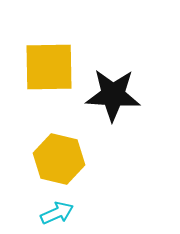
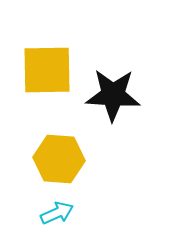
yellow square: moved 2 px left, 3 px down
yellow hexagon: rotated 9 degrees counterclockwise
